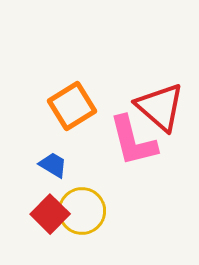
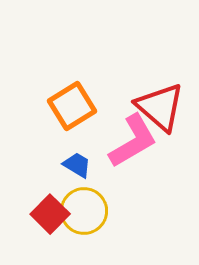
pink L-shape: rotated 106 degrees counterclockwise
blue trapezoid: moved 24 px right
yellow circle: moved 2 px right
